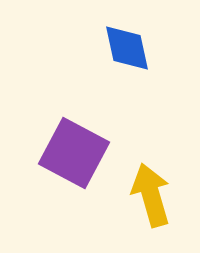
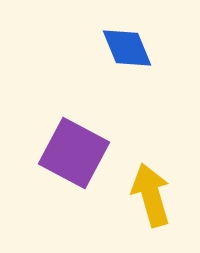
blue diamond: rotated 10 degrees counterclockwise
